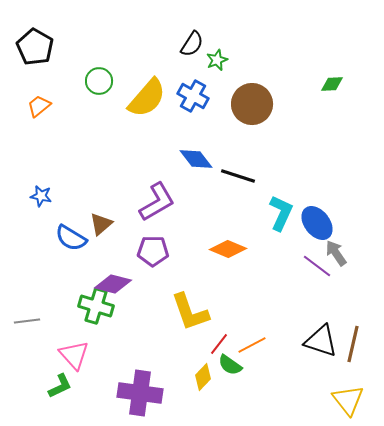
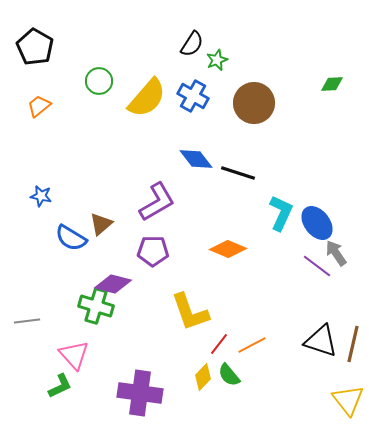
brown circle: moved 2 px right, 1 px up
black line: moved 3 px up
green semicircle: moved 1 px left, 10 px down; rotated 15 degrees clockwise
